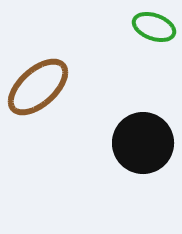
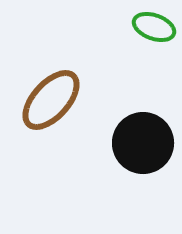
brown ellipse: moved 13 px right, 13 px down; rotated 6 degrees counterclockwise
